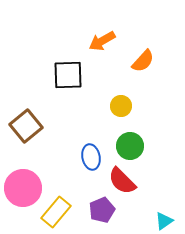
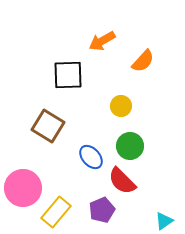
brown square: moved 22 px right; rotated 20 degrees counterclockwise
blue ellipse: rotated 30 degrees counterclockwise
